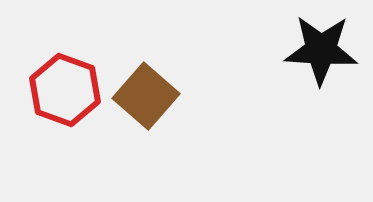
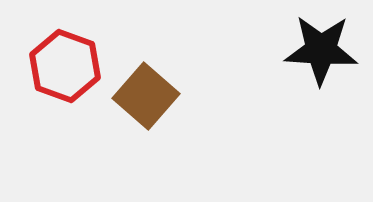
red hexagon: moved 24 px up
